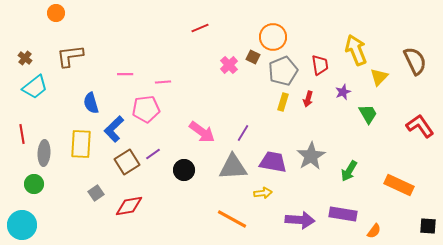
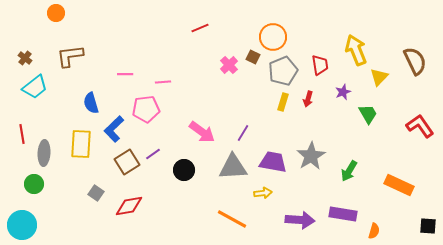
gray square at (96, 193): rotated 21 degrees counterclockwise
orange semicircle at (374, 231): rotated 21 degrees counterclockwise
